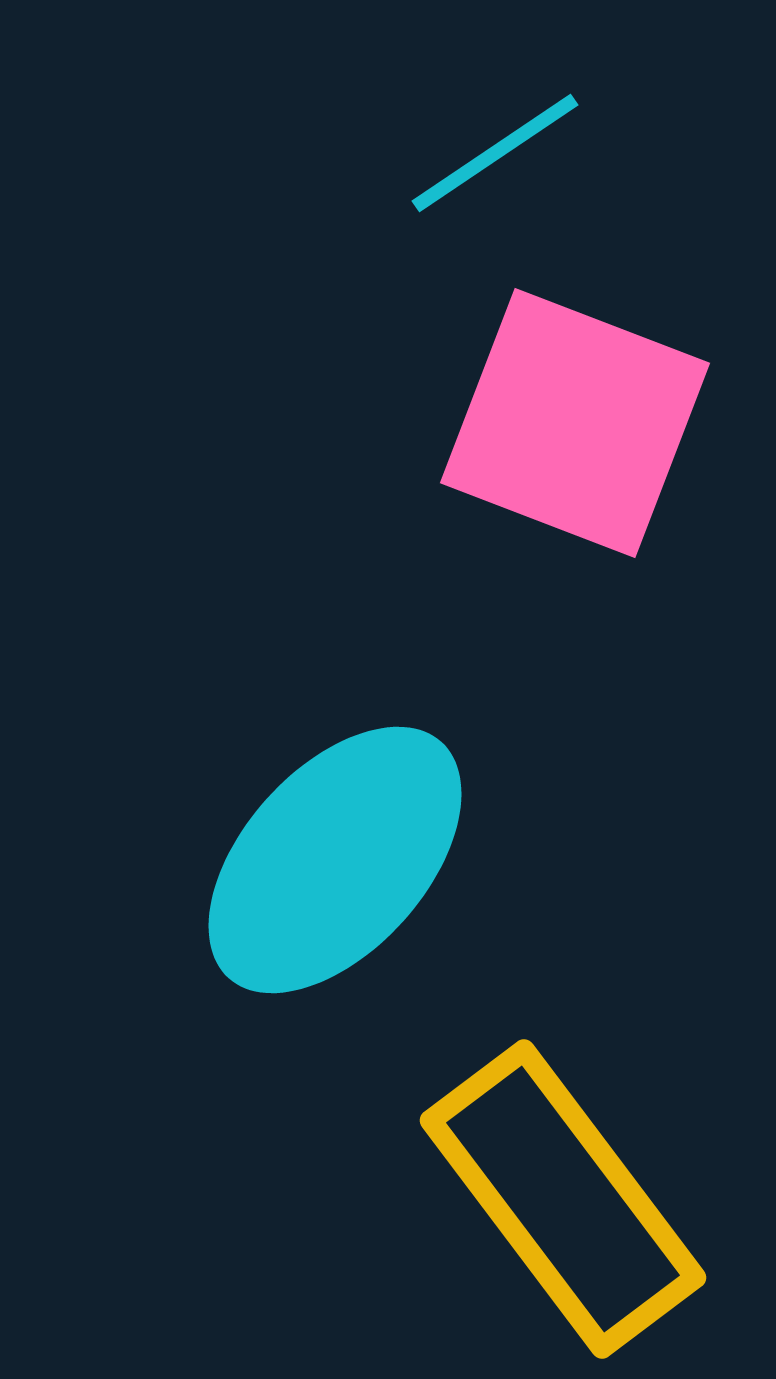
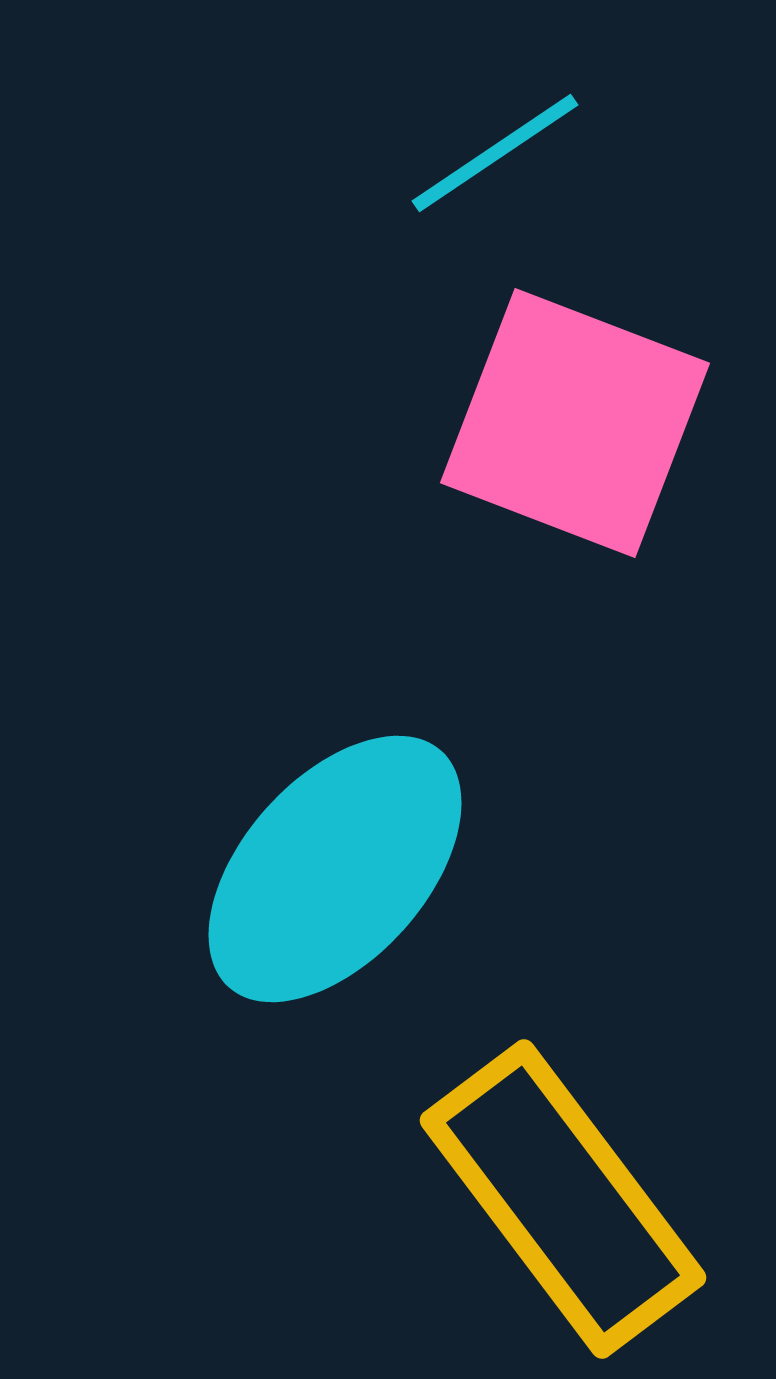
cyan ellipse: moved 9 px down
